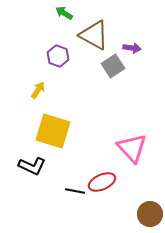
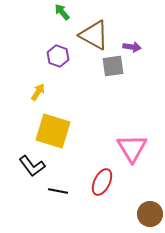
green arrow: moved 2 px left, 1 px up; rotated 18 degrees clockwise
purple arrow: moved 1 px up
gray square: rotated 25 degrees clockwise
yellow arrow: moved 2 px down
pink triangle: rotated 12 degrees clockwise
black L-shape: rotated 28 degrees clockwise
red ellipse: rotated 40 degrees counterclockwise
black line: moved 17 px left
